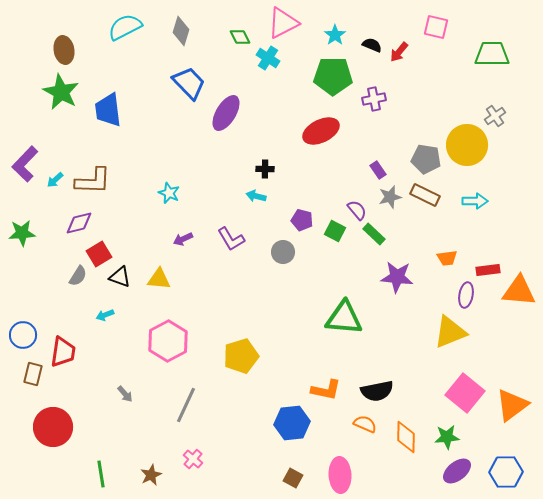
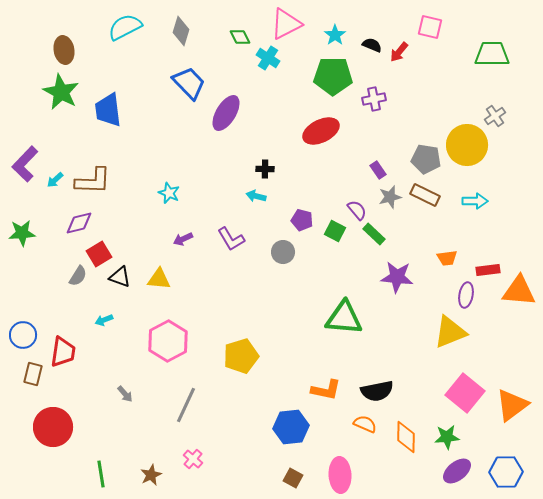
pink triangle at (283, 23): moved 3 px right, 1 px down
pink square at (436, 27): moved 6 px left
cyan arrow at (105, 315): moved 1 px left, 5 px down
blue hexagon at (292, 423): moved 1 px left, 4 px down
